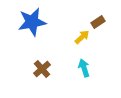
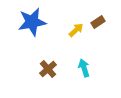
yellow arrow: moved 6 px left, 7 px up
brown cross: moved 6 px right
